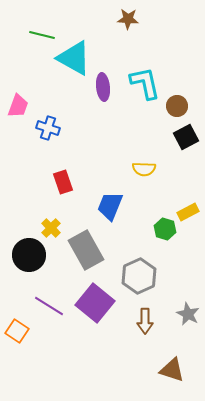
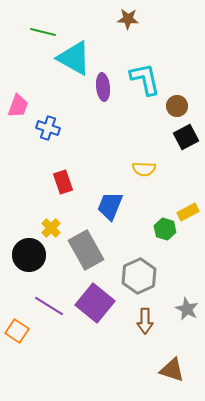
green line: moved 1 px right, 3 px up
cyan L-shape: moved 4 px up
gray star: moved 1 px left, 5 px up
